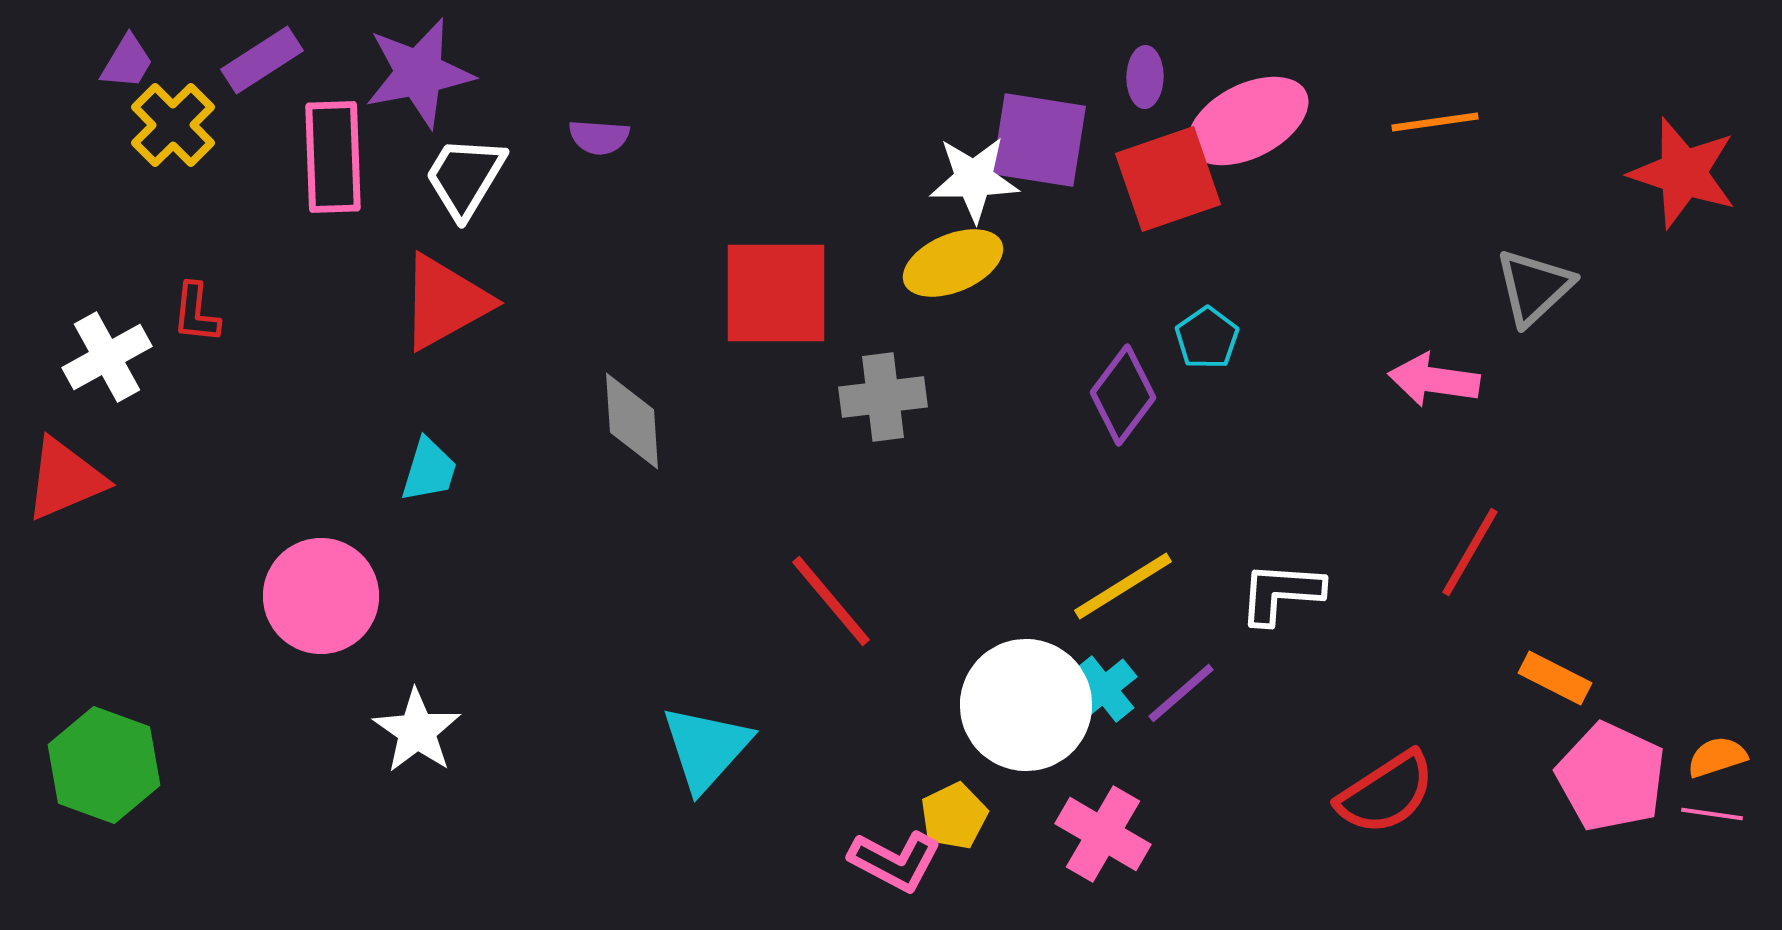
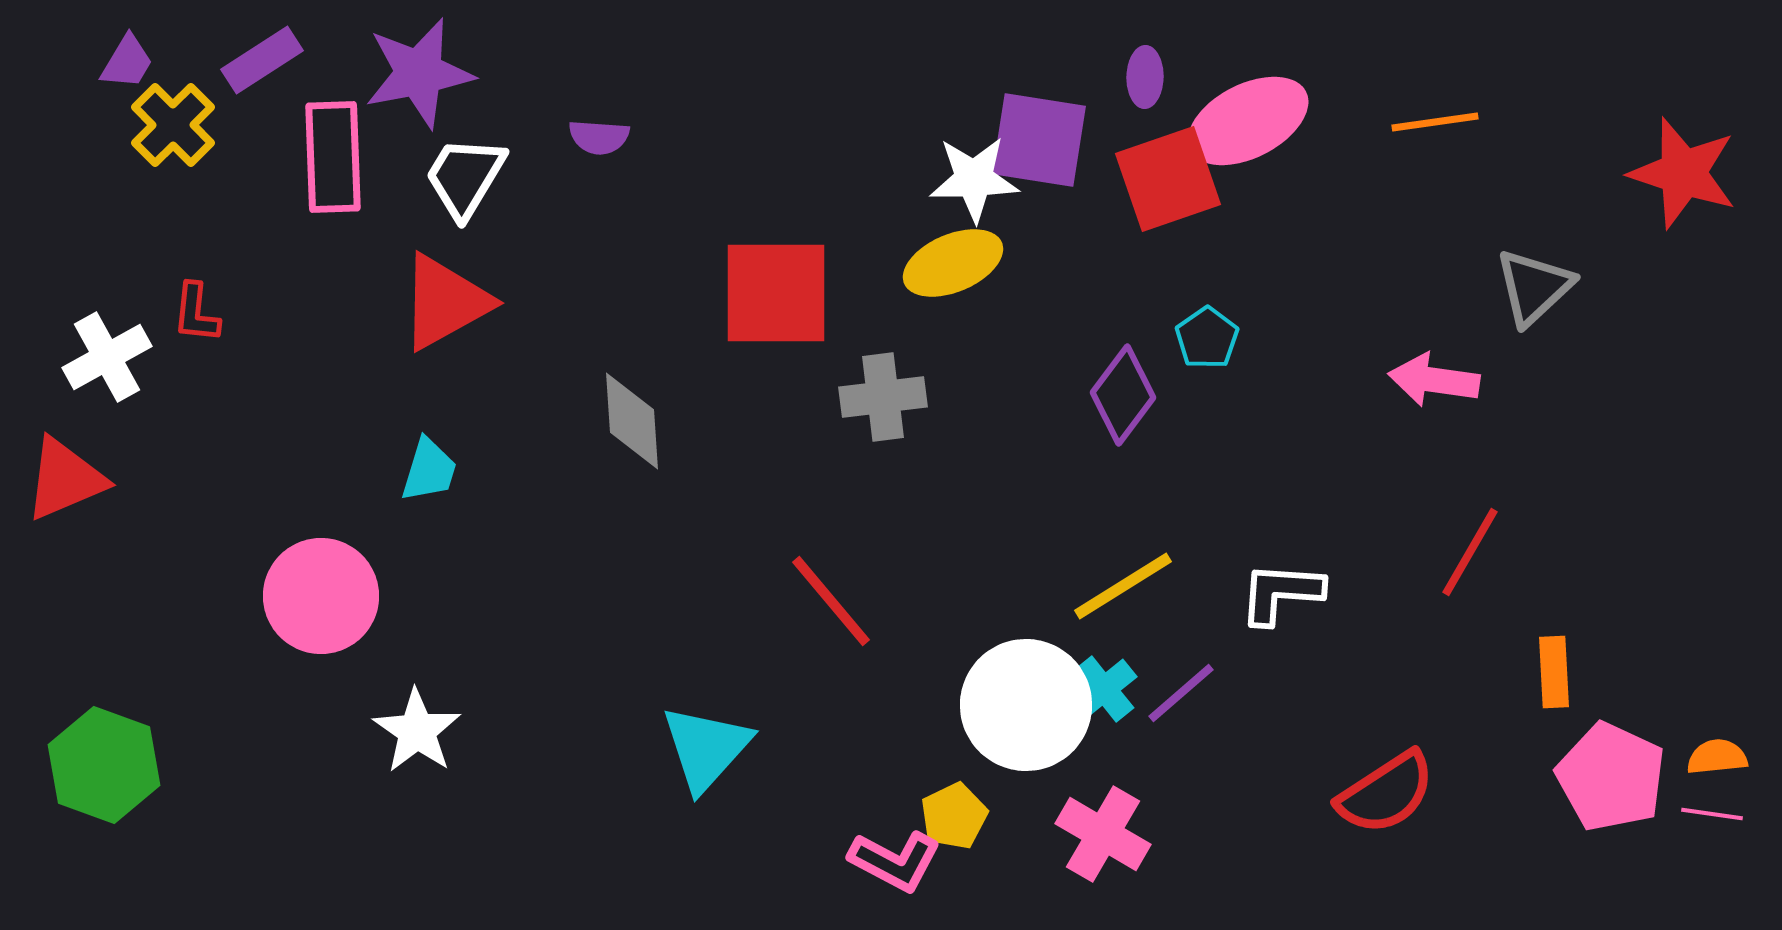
orange rectangle at (1555, 678): moved 1 px left, 6 px up; rotated 60 degrees clockwise
orange semicircle at (1717, 757): rotated 12 degrees clockwise
